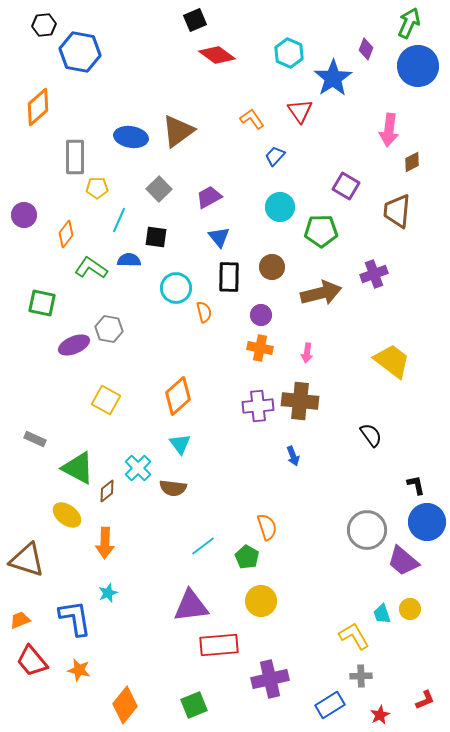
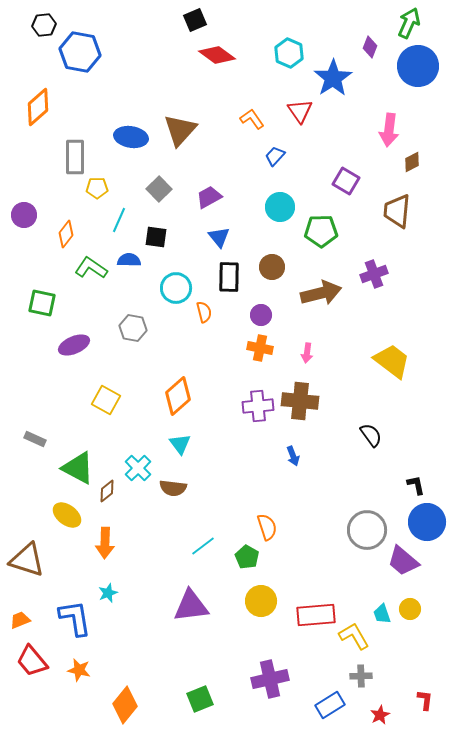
purple diamond at (366, 49): moved 4 px right, 2 px up
brown triangle at (178, 131): moved 2 px right, 1 px up; rotated 12 degrees counterclockwise
purple square at (346, 186): moved 5 px up
gray hexagon at (109, 329): moved 24 px right, 1 px up
red rectangle at (219, 645): moved 97 px right, 30 px up
red L-shape at (425, 700): rotated 60 degrees counterclockwise
green square at (194, 705): moved 6 px right, 6 px up
